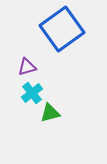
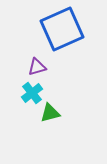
blue square: rotated 12 degrees clockwise
purple triangle: moved 10 px right
